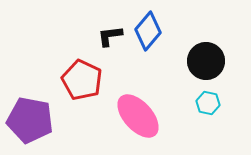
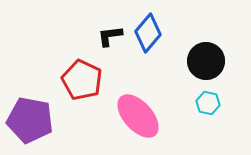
blue diamond: moved 2 px down
